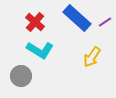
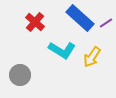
blue rectangle: moved 3 px right
purple line: moved 1 px right, 1 px down
cyan L-shape: moved 22 px right
gray circle: moved 1 px left, 1 px up
